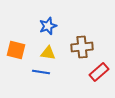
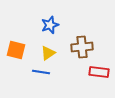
blue star: moved 2 px right, 1 px up
yellow triangle: rotated 42 degrees counterclockwise
red rectangle: rotated 48 degrees clockwise
